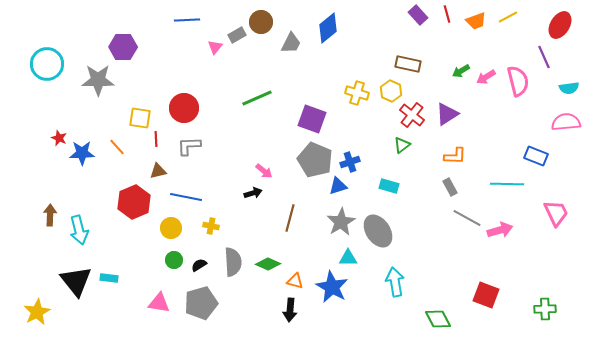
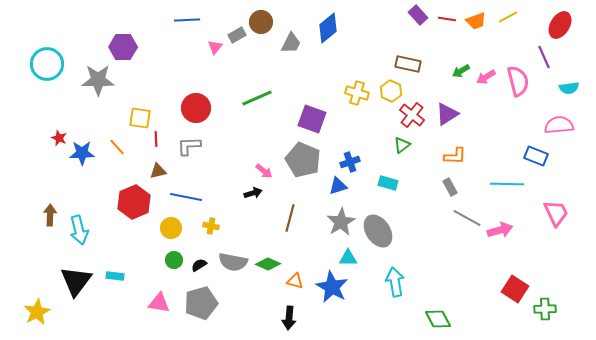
red line at (447, 14): moved 5 px down; rotated 66 degrees counterclockwise
red circle at (184, 108): moved 12 px right
pink semicircle at (566, 122): moved 7 px left, 3 px down
gray pentagon at (315, 160): moved 12 px left
cyan rectangle at (389, 186): moved 1 px left, 3 px up
gray semicircle at (233, 262): rotated 104 degrees clockwise
cyan rectangle at (109, 278): moved 6 px right, 2 px up
black triangle at (76, 281): rotated 16 degrees clockwise
red square at (486, 295): moved 29 px right, 6 px up; rotated 12 degrees clockwise
black arrow at (290, 310): moved 1 px left, 8 px down
